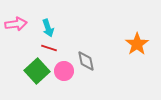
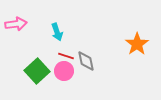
cyan arrow: moved 9 px right, 4 px down
red line: moved 17 px right, 8 px down
